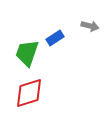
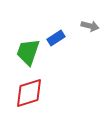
blue rectangle: moved 1 px right
green trapezoid: moved 1 px right, 1 px up
